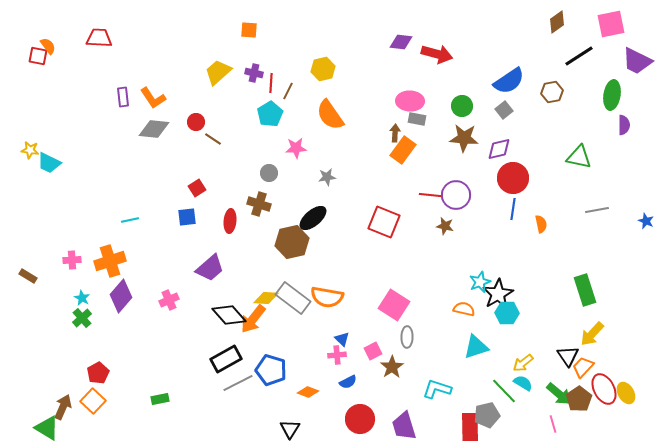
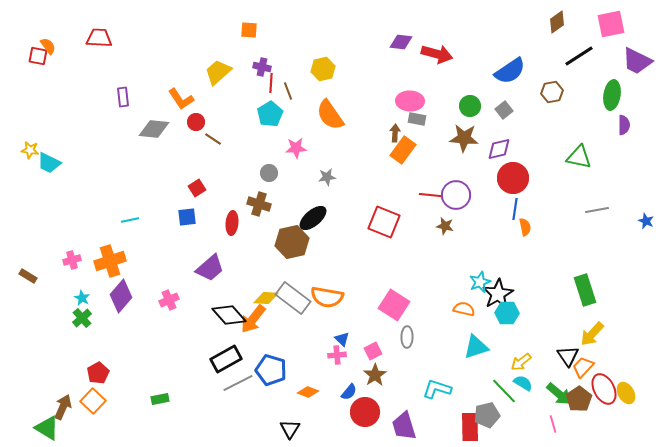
purple cross at (254, 73): moved 8 px right, 6 px up
blue semicircle at (509, 81): moved 1 px right, 10 px up
brown line at (288, 91): rotated 48 degrees counterclockwise
orange L-shape at (153, 98): moved 28 px right, 1 px down
green circle at (462, 106): moved 8 px right
blue line at (513, 209): moved 2 px right
red ellipse at (230, 221): moved 2 px right, 2 px down
orange semicircle at (541, 224): moved 16 px left, 3 px down
pink cross at (72, 260): rotated 12 degrees counterclockwise
yellow arrow at (523, 363): moved 2 px left, 1 px up
brown star at (392, 367): moved 17 px left, 8 px down
blue semicircle at (348, 382): moved 1 px right, 10 px down; rotated 24 degrees counterclockwise
red circle at (360, 419): moved 5 px right, 7 px up
